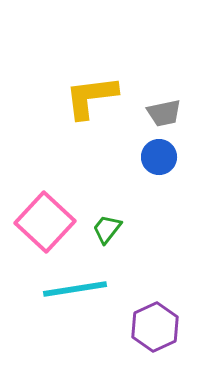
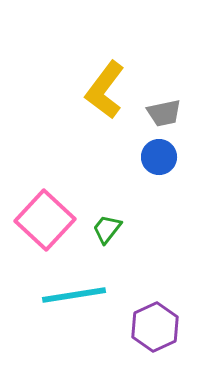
yellow L-shape: moved 14 px right, 7 px up; rotated 46 degrees counterclockwise
pink square: moved 2 px up
cyan line: moved 1 px left, 6 px down
